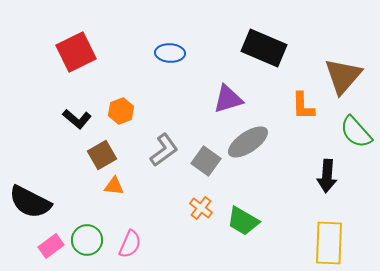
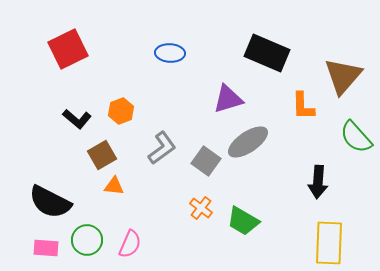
black rectangle: moved 3 px right, 5 px down
red square: moved 8 px left, 3 px up
green semicircle: moved 5 px down
gray L-shape: moved 2 px left, 2 px up
black arrow: moved 9 px left, 6 px down
black semicircle: moved 20 px right
pink rectangle: moved 5 px left, 2 px down; rotated 40 degrees clockwise
